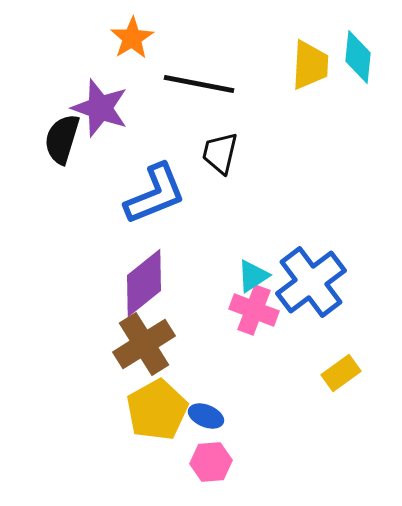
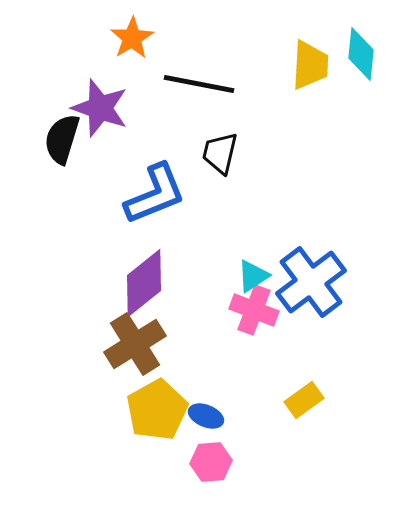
cyan diamond: moved 3 px right, 3 px up
brown cross: moved 9 px left
yellow rectangle: moved 37 px left, 27 px down
